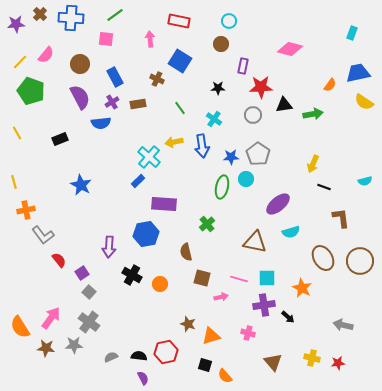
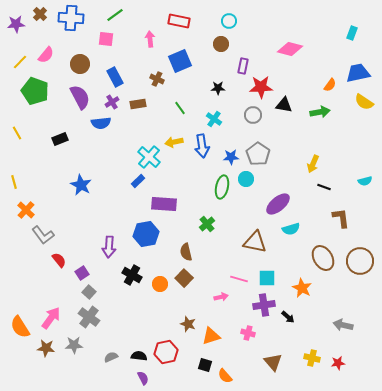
blue square at (180, 61): rotated 35 degrees clockwise
green pentagon at (31, 91): moved 4 px right
black triangle at (284, 105): rotated 18 degrees clockwise
green arrow at (313, 114): moved 7 px right, 2 px up
orange cross at (26, 210): rotated 36 degrees counterclockwise
cyan semicircle at (291, 232): moved 3 px up
brown square at (202, 278): moved 18 px left; rotated 30 degrees clockwise
gray cross at (89, 322): moved 5 px up
